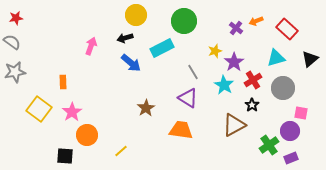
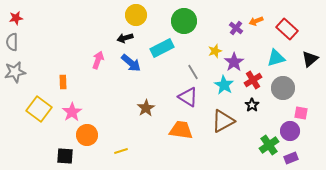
gray semicircle: rotated 126 degrees counterclockwise
pink arrow: moved 7 px right, 14 px down
purple triangle: moved 1 px up
brown triangle: moved 11 px left, 4 px up
yellow line: rotated 24 degrees clockwise
